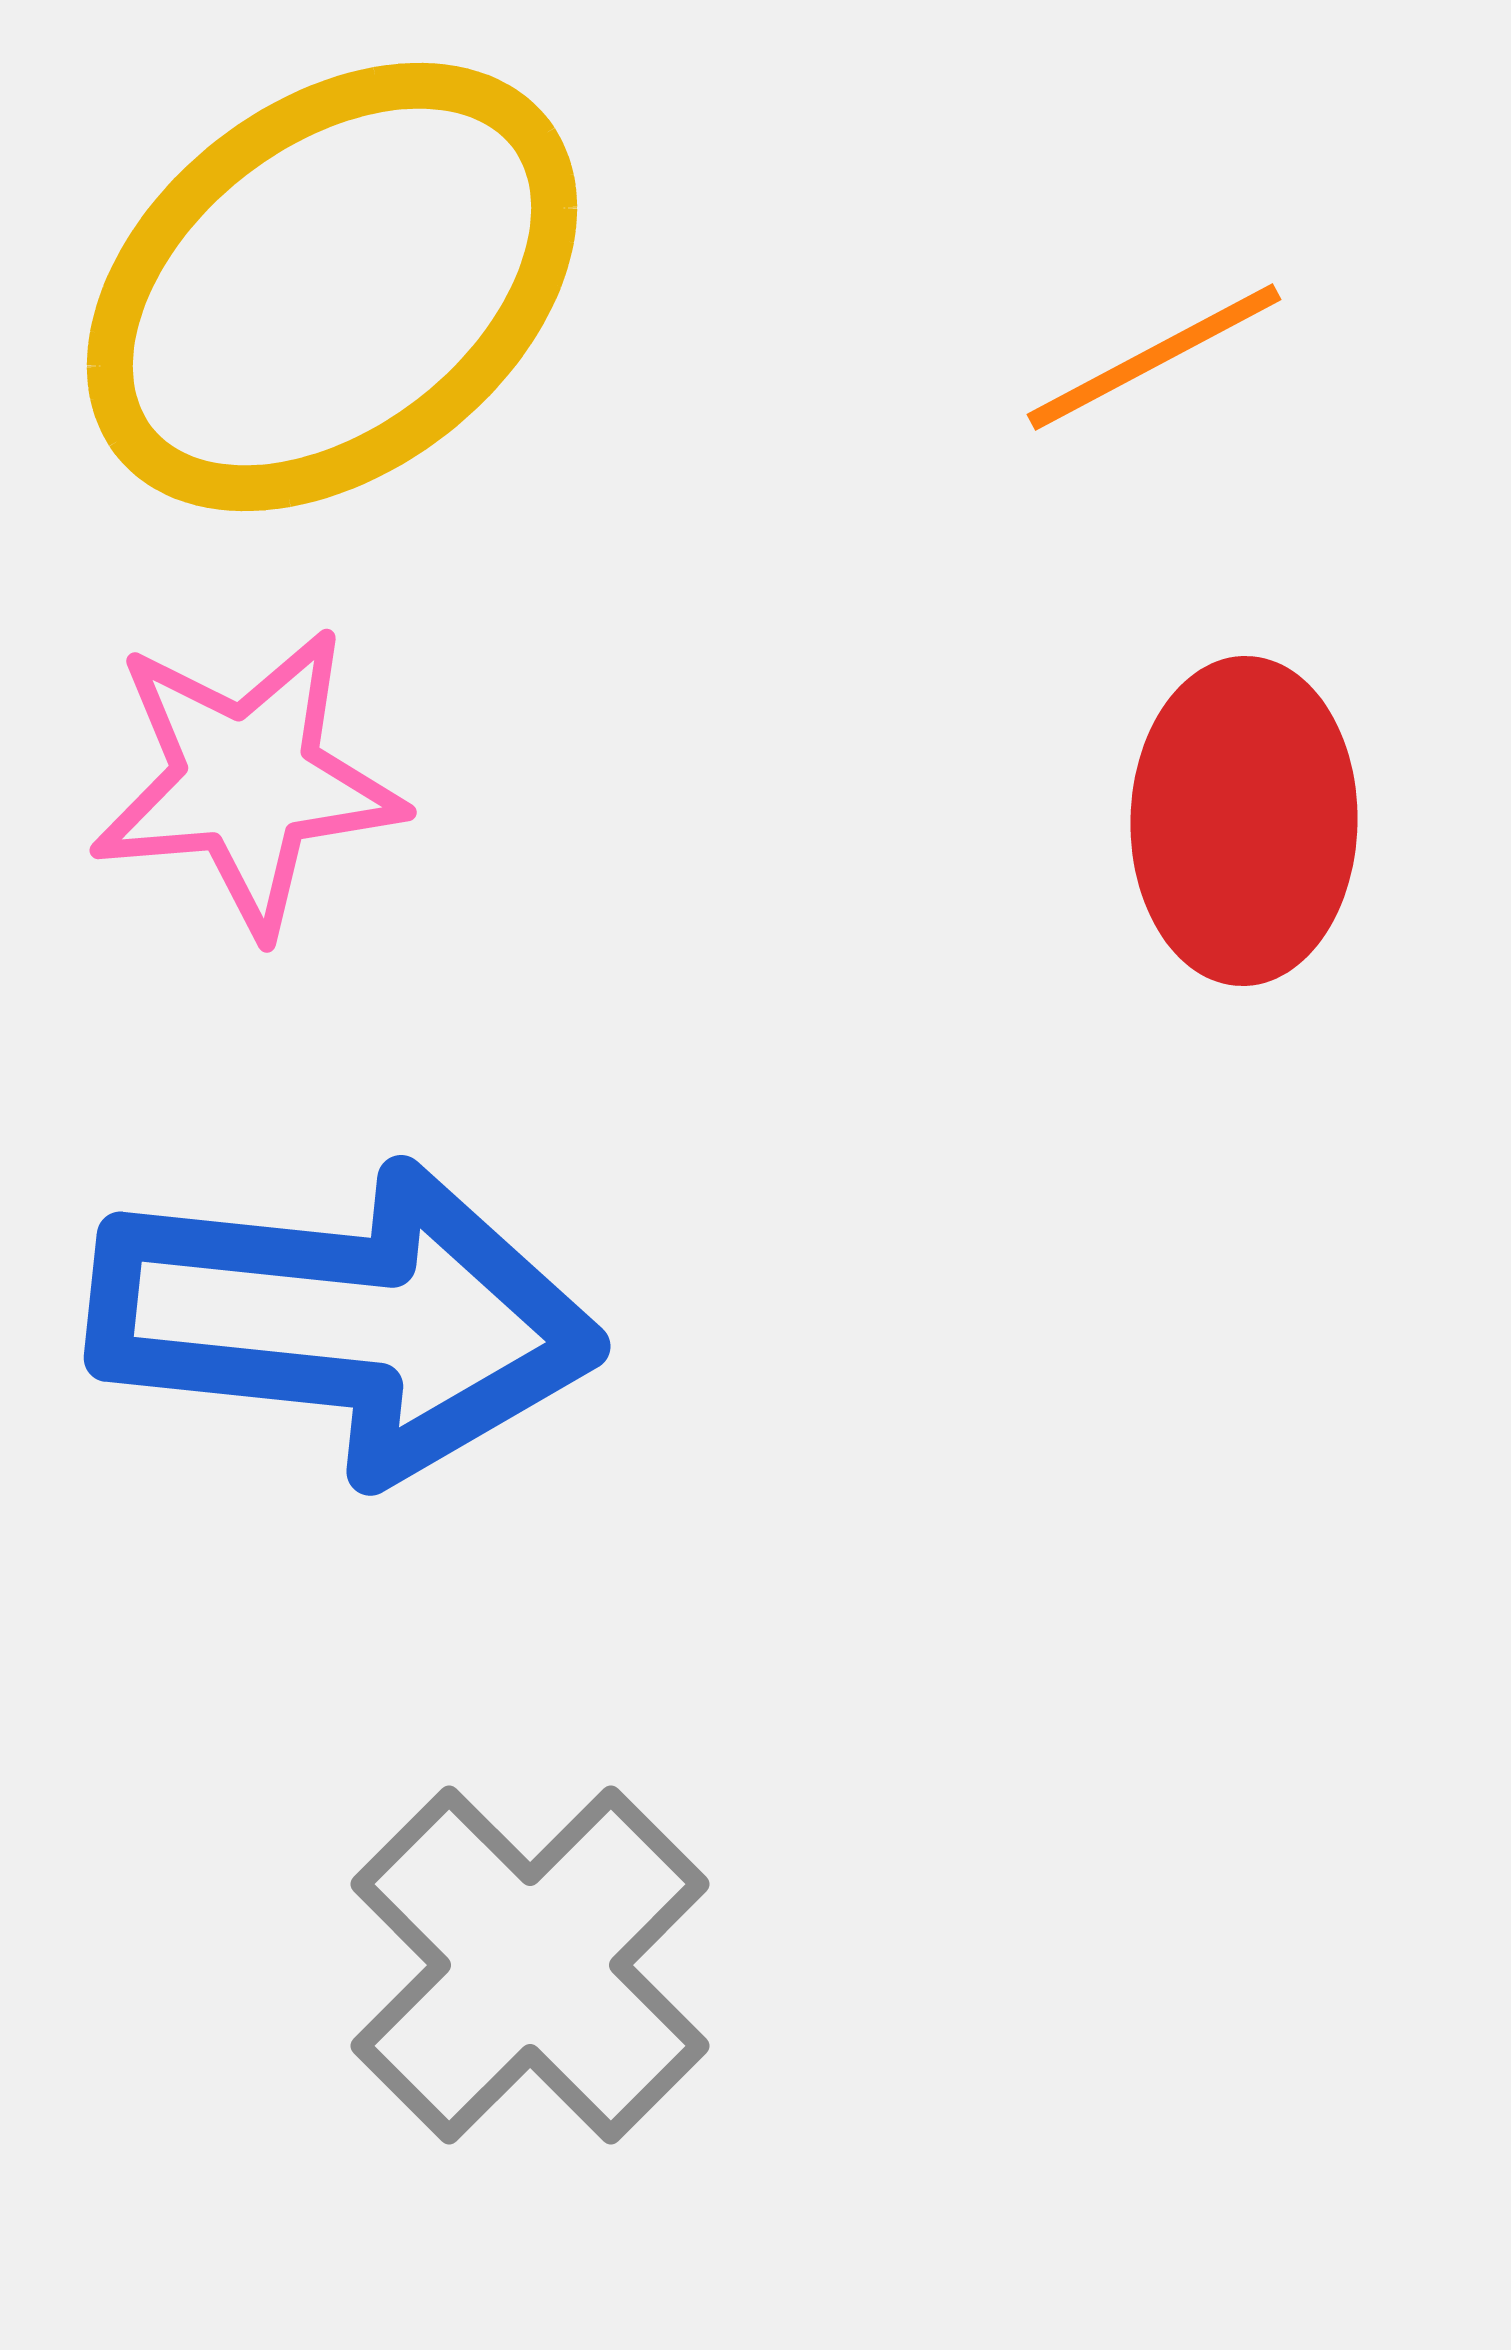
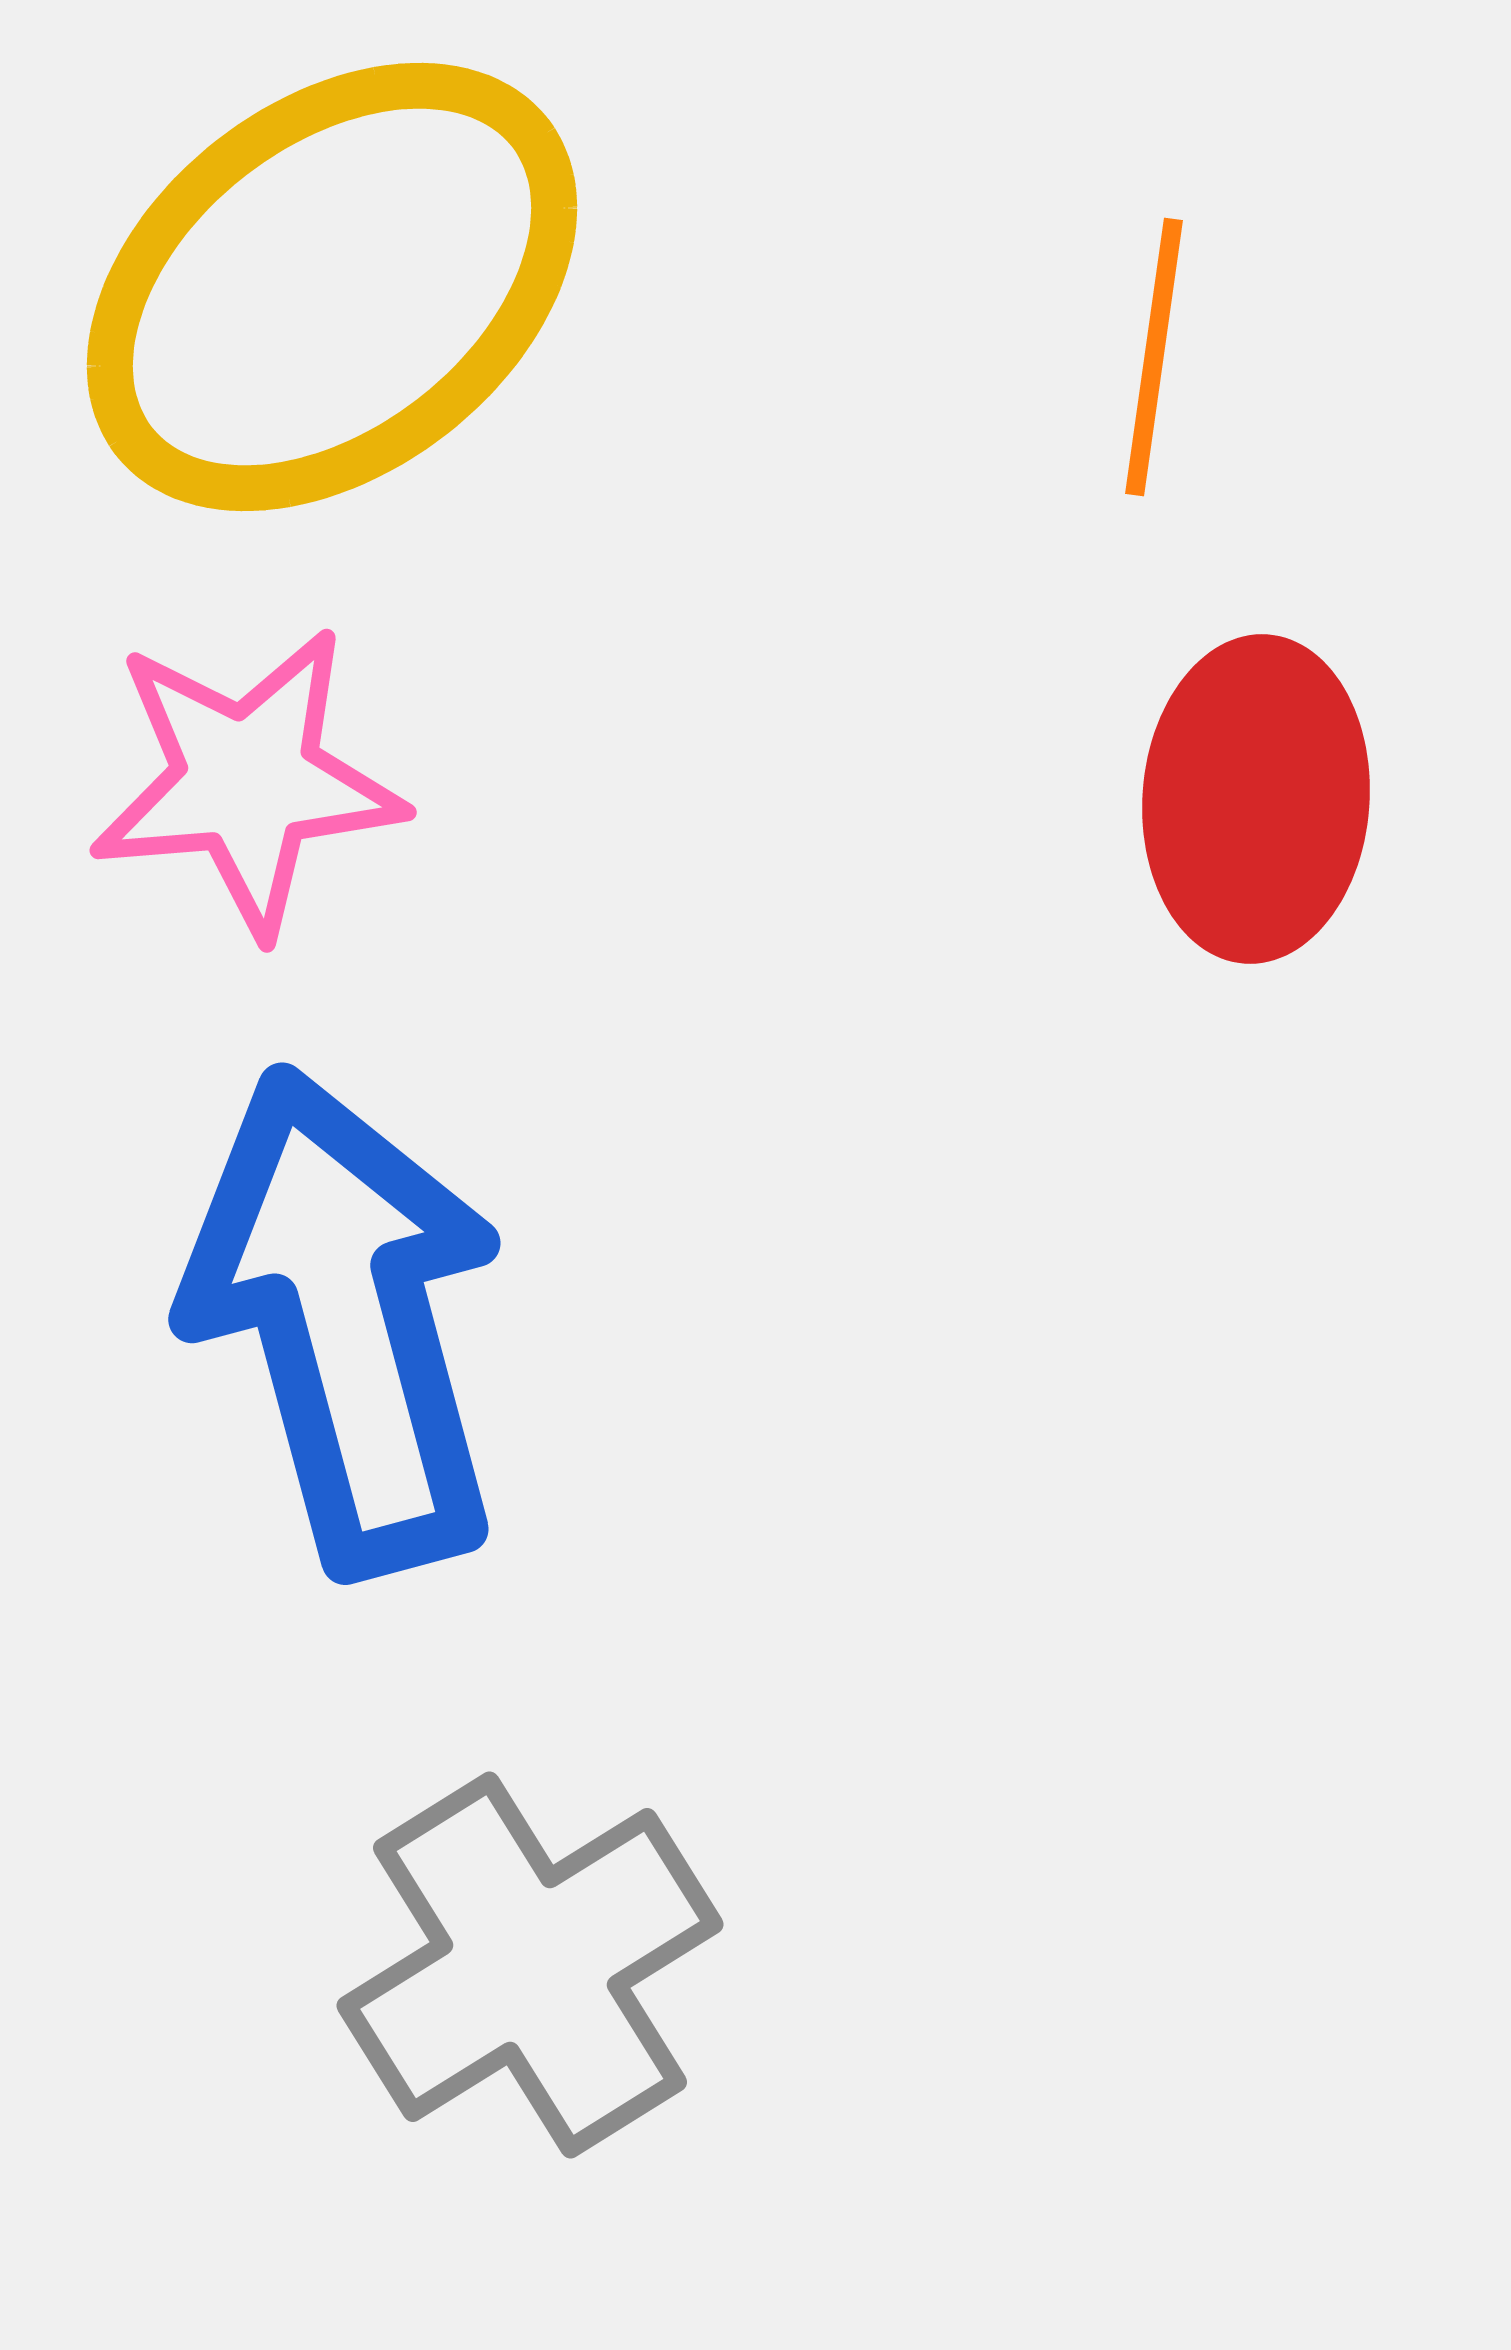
orange line: rotated 54 degrees counterclockwise
red ellipse: moved 12 px right, 22 px up; rotated 3 degrees clockwise
blue arrow: rotated 111 degrees counterclockwise
gray cross: rotated 13 degrees clockwise
